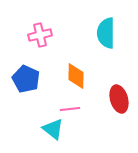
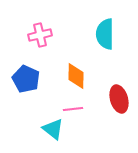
cyan semicircle: moved 1 px left, 1 px down
pink line: moved 3 px right
